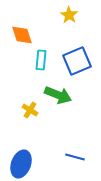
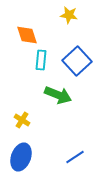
yellow star: rotated 24 degrees counterclockwise
orange diamond: moved 5 px right
blue square: rotated 20 degrees counterclockwise
yellow cross: moved 8 px left, 10 px down
blue line: rotated 48 degrees counterclockwise
blue ellipse: moved 7 px up
